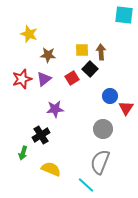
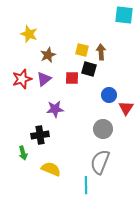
yellow square: rotated 16 degrees clockwise
brown star: rotated 28 degrees counterclockwise
black square: moved 1 px left; rotated 28 degrees counterclockwise
red square: rotated 32 degrees clockwise
blue circle: moved 1 px left, 1 px up
black cross: moved 1 px left; rotated 24 degrees clockwise
green arrow: rotated 32 degrees counterclockwise
cyan line: rotated 48 degrees clockwise
